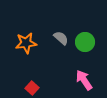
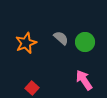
orange star: rotated 15 degrees counterclockwise
